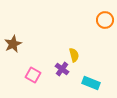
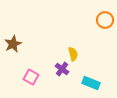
yellow semicircle: moved 1 px left, 1 px up
pink square: moved 2 px left, 2 px down
